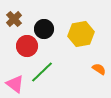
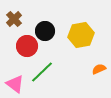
black circle: moved 1 px right, 2 px down
yellow hexagon: moved 1 px down
orange semicircle: rotated 56 degrees counterclockwise
